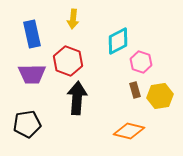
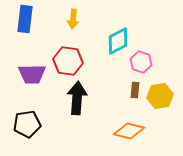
blue rectangle: moved 7 px left, 15 px up; rotated 20 degrees clockwise
red hexagon: rotated 12 degrees counterclockwise
brown rectangle: rotated 21 degrees clockwise
